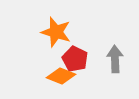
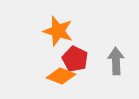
orange star: moved 2 px right, 1 px up
gray arrow: moved 1 px right, 2 px down
